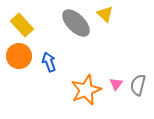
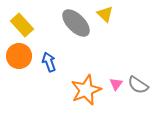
gray semicircle: rotated 70 degrees counterclockwise
